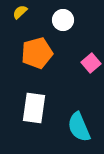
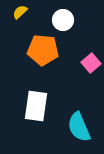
orange pentagon: moved 6 px right, 3 px up; rotated 20 degrees clockwise
white rectangle: moved 2 px right, 2 px up
